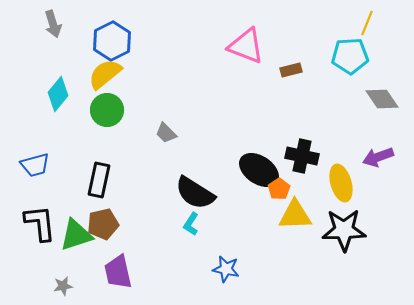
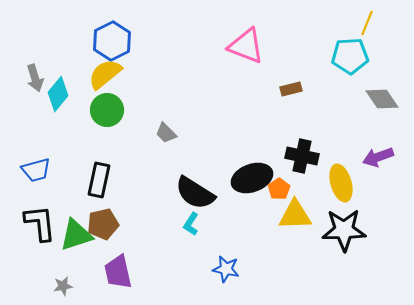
gray arrow: moved 18 px left, 54 px down
brown rectangle: moved 19 px down
blue trapezoid: moved 1 px right, 5 px down
black ellipse: moved 7 px left, 8 px down; rotated 54 degrees counterclockwise
